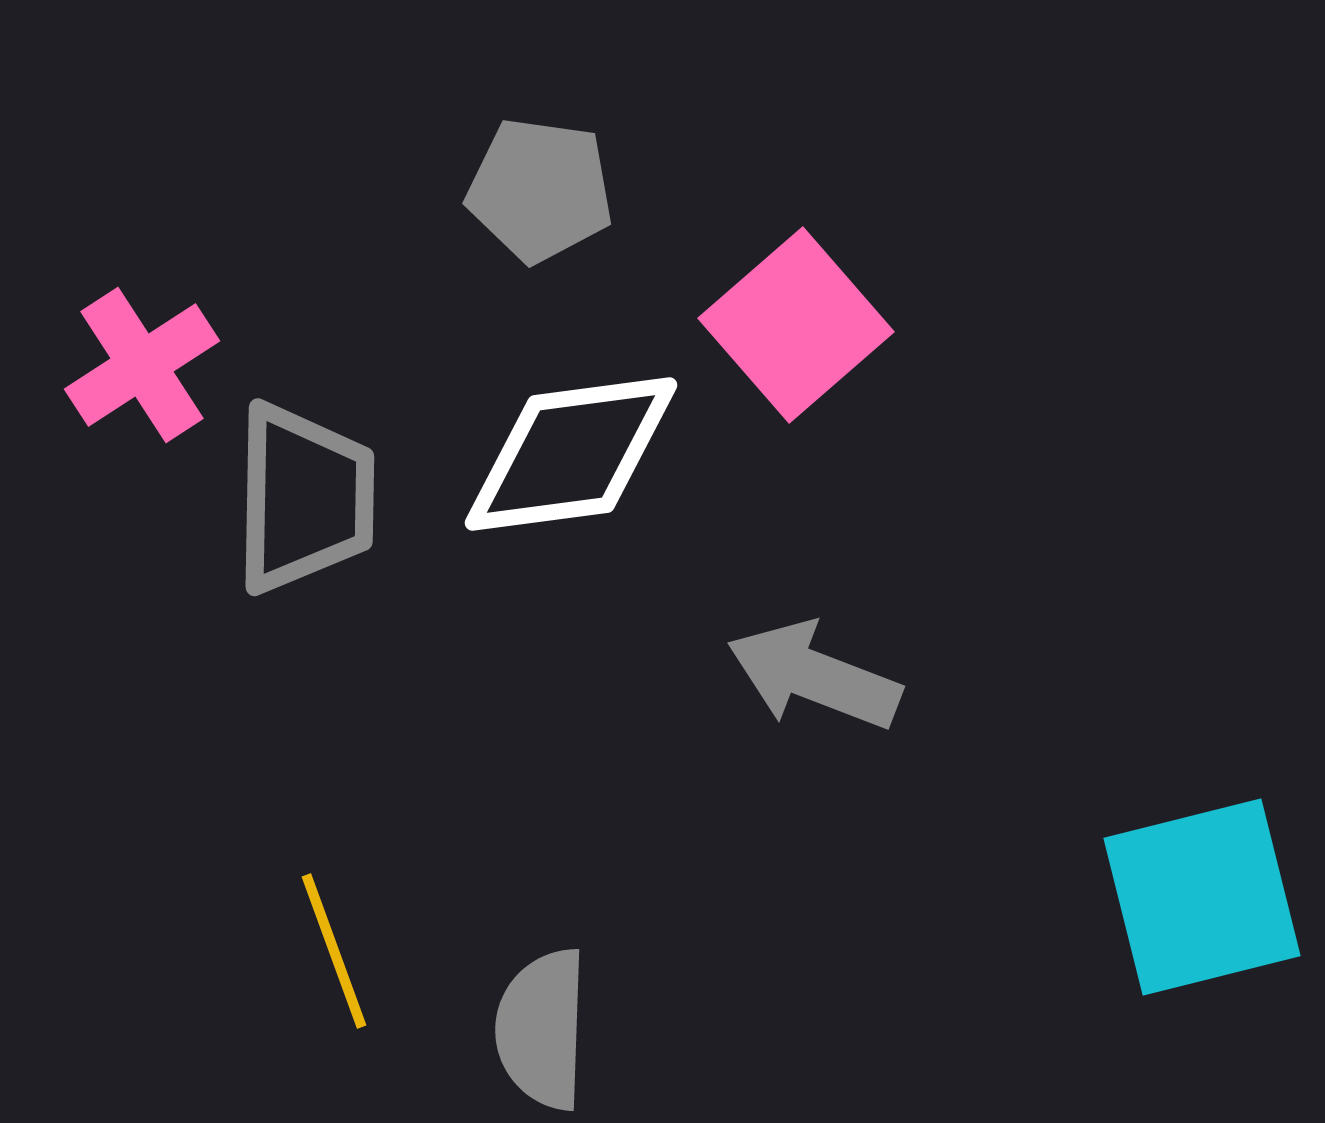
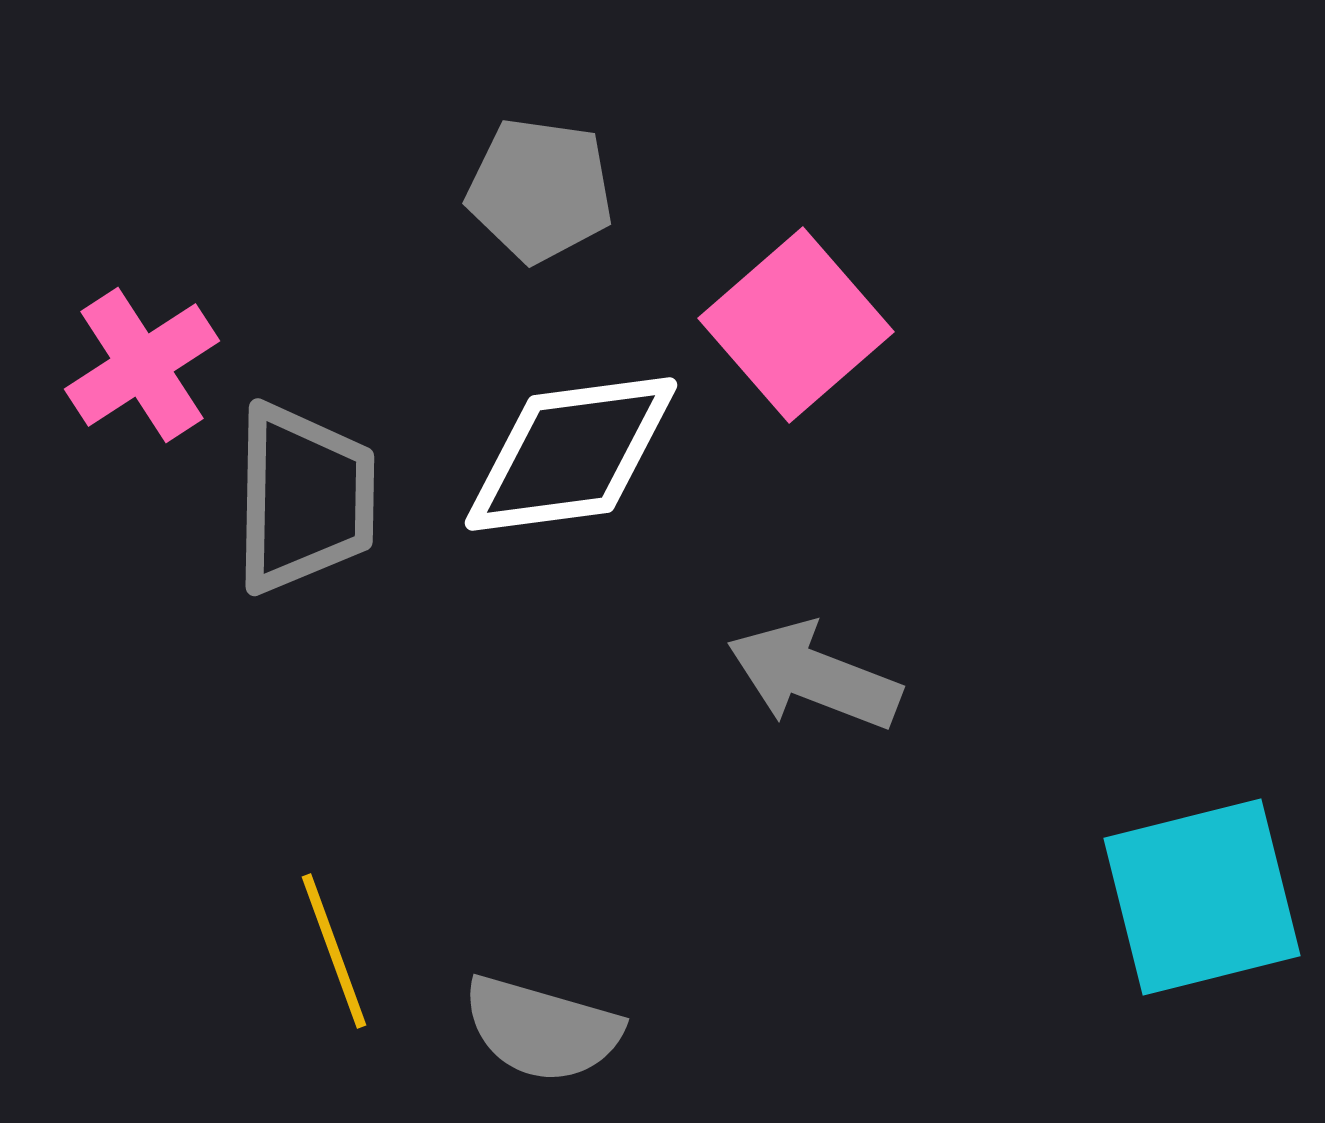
gray semicircle: rotated 76 degrees counterclockwise
